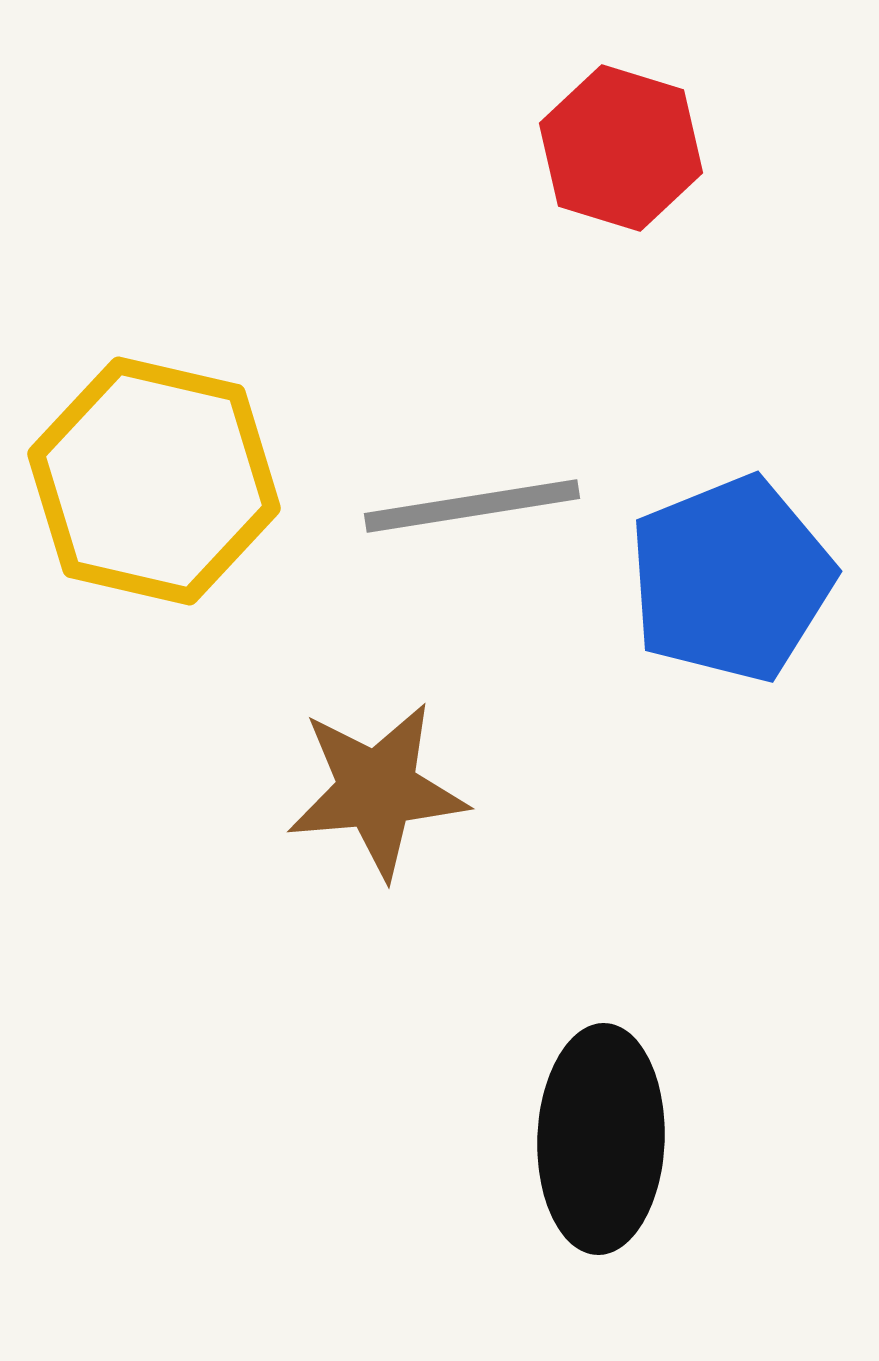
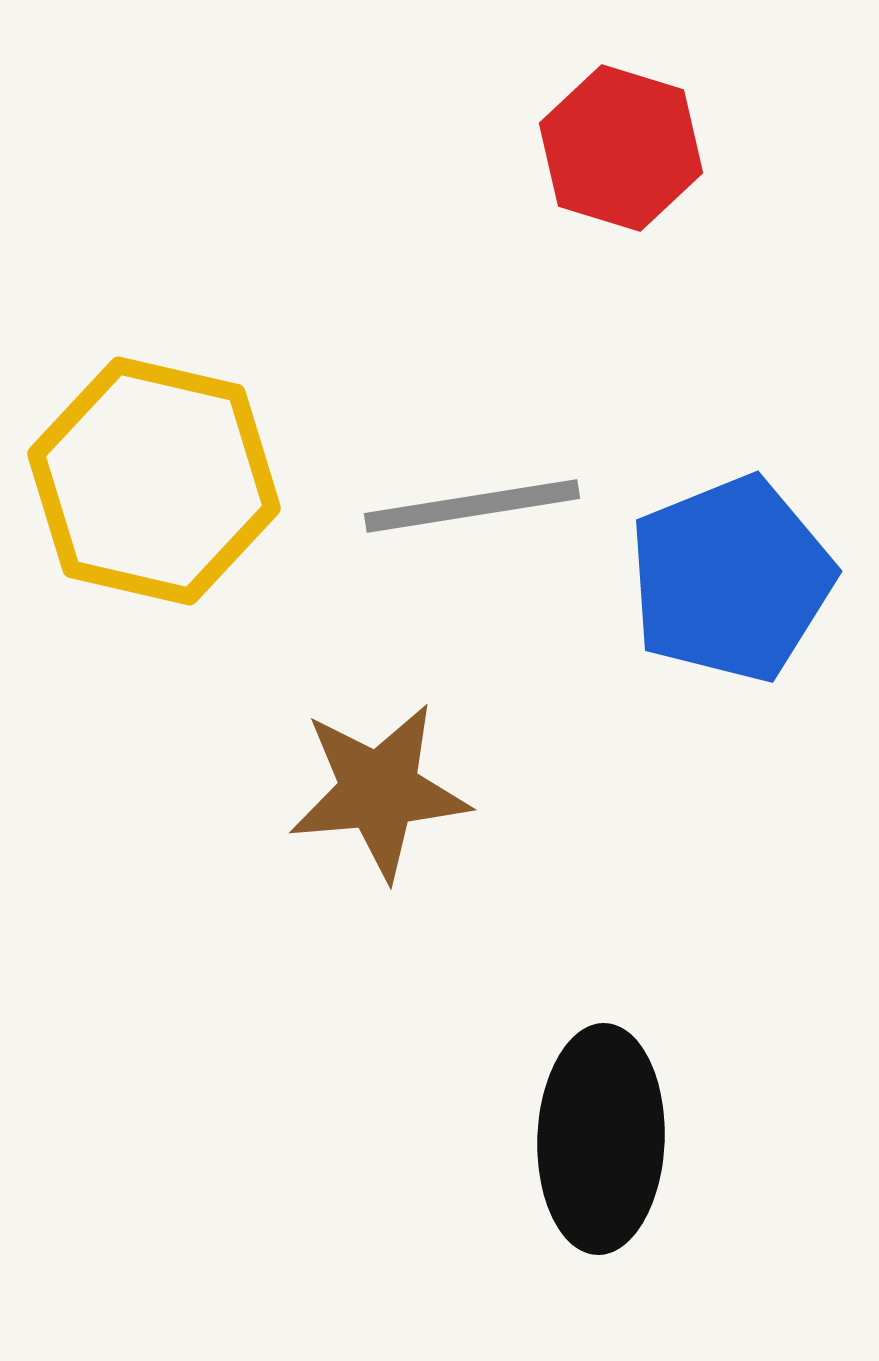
brown star: moved 2 px right, 1 px down
